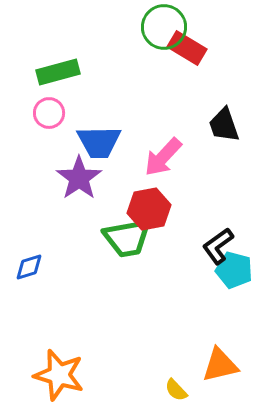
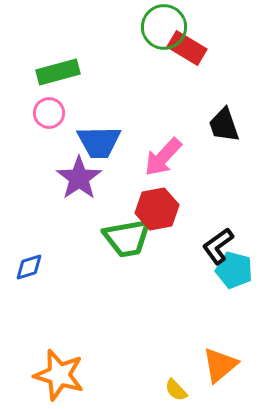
red hexagon: moved 8 px right
orange triangle: rotated 27 degrees counterclockwise
